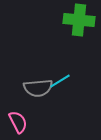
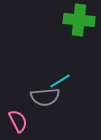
gray semicircle: moved 7 px right, 9 px down
pink semicircle: moved 1 px up
